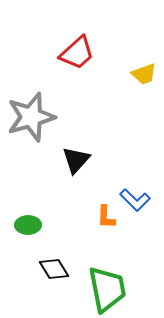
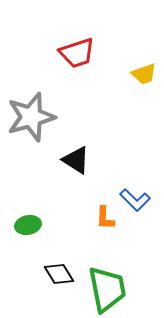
red trapezoid: rotated 24 degrees clockwise
black triangle: rotated 40 degrees counterclockwise
orange L-shape: moved 1 px left, 1 px down
green ellipse: rotated 10 degrees counterclockwise
black diamond: moved 5 px right, 5 px down
